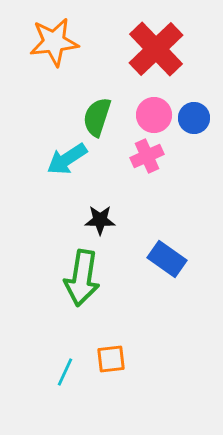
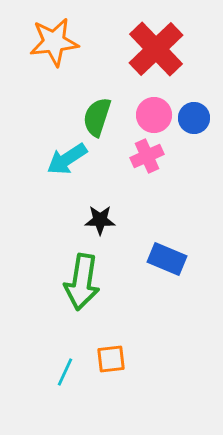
blue rectangle: rotated 12 degrees counterclockwise
green arrow: moved 4 px down
